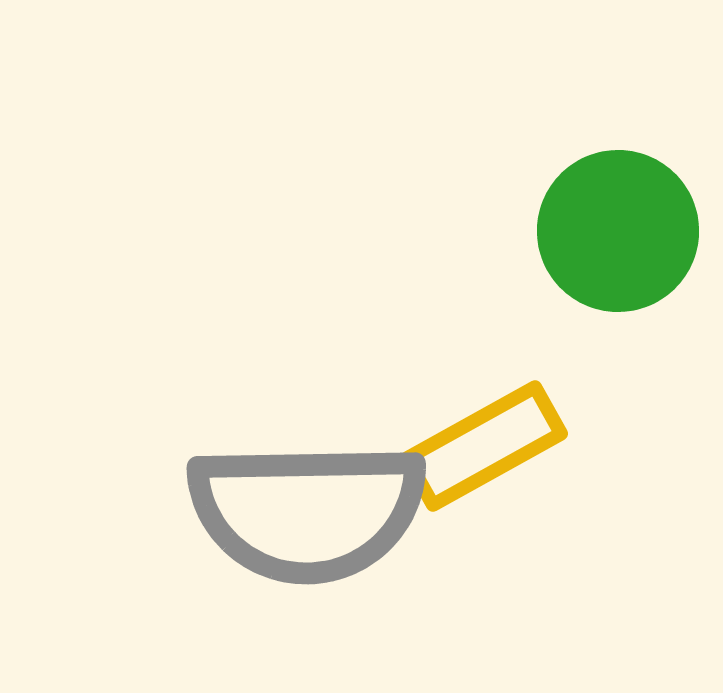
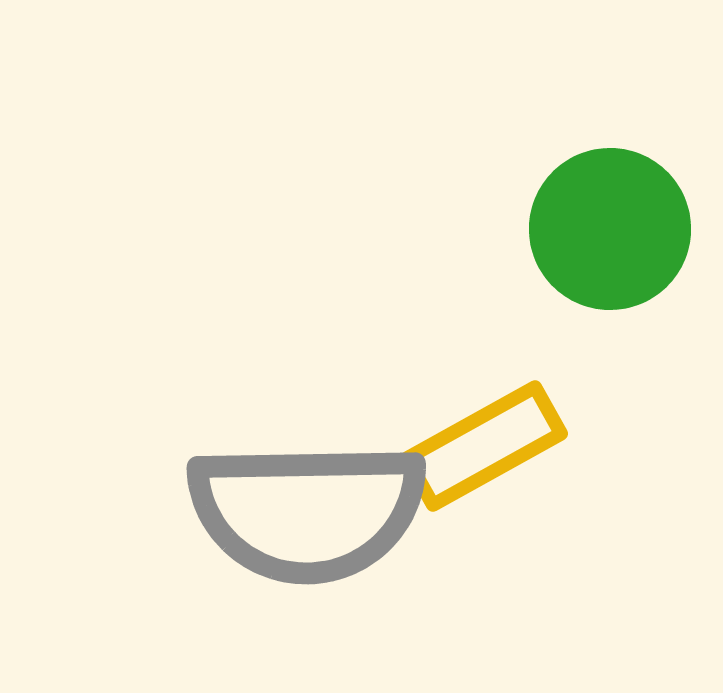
green circle: moved 8 px left, 2 px up
